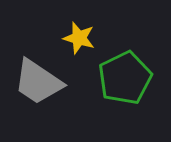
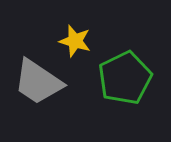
yellow star: moved 4 px left, 3 px down
